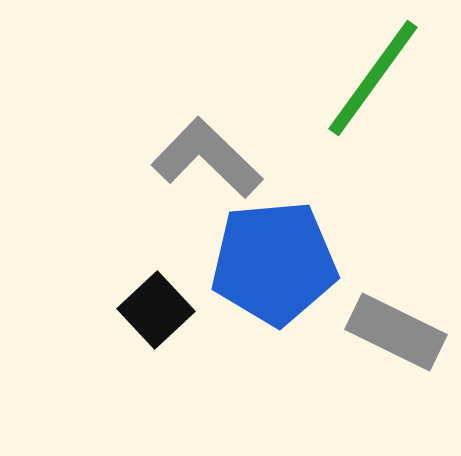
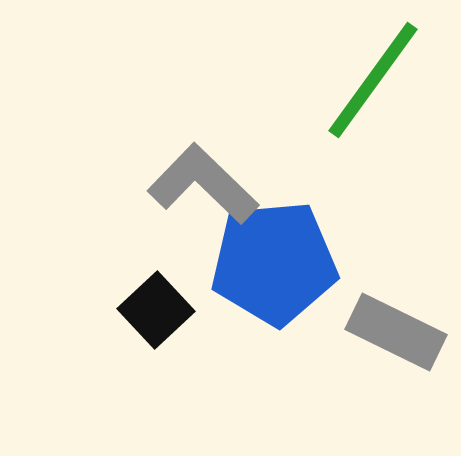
green line: moved 2 px down
gray L-shape: moved 4 px left, 26 px down
